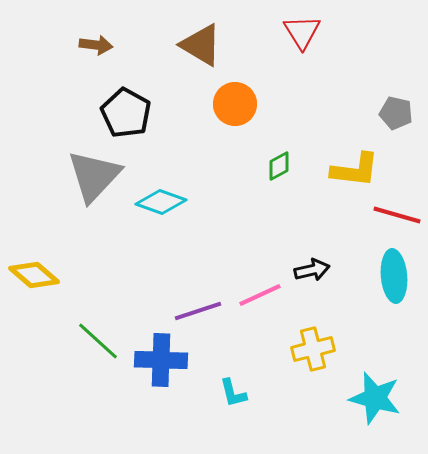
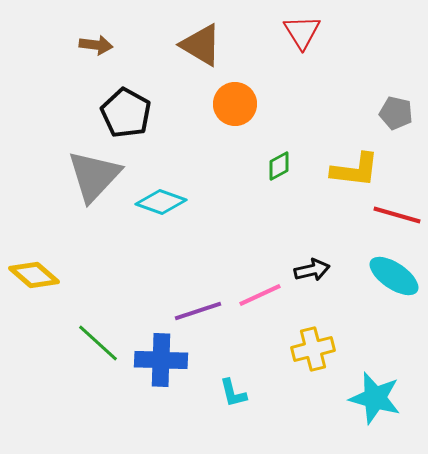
cyan ellipse: rotated 51 degrees counterclockwise
green line: moved 2 px down
